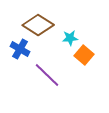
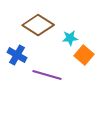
blue cross: moved 3 px left, 6 px down
purple line: rotated 28 degrees counterclockwise
